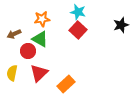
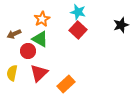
orange star: rotated 21 degrees counterclockwise
